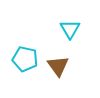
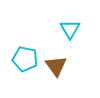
brown triangle: moved 2 px left
